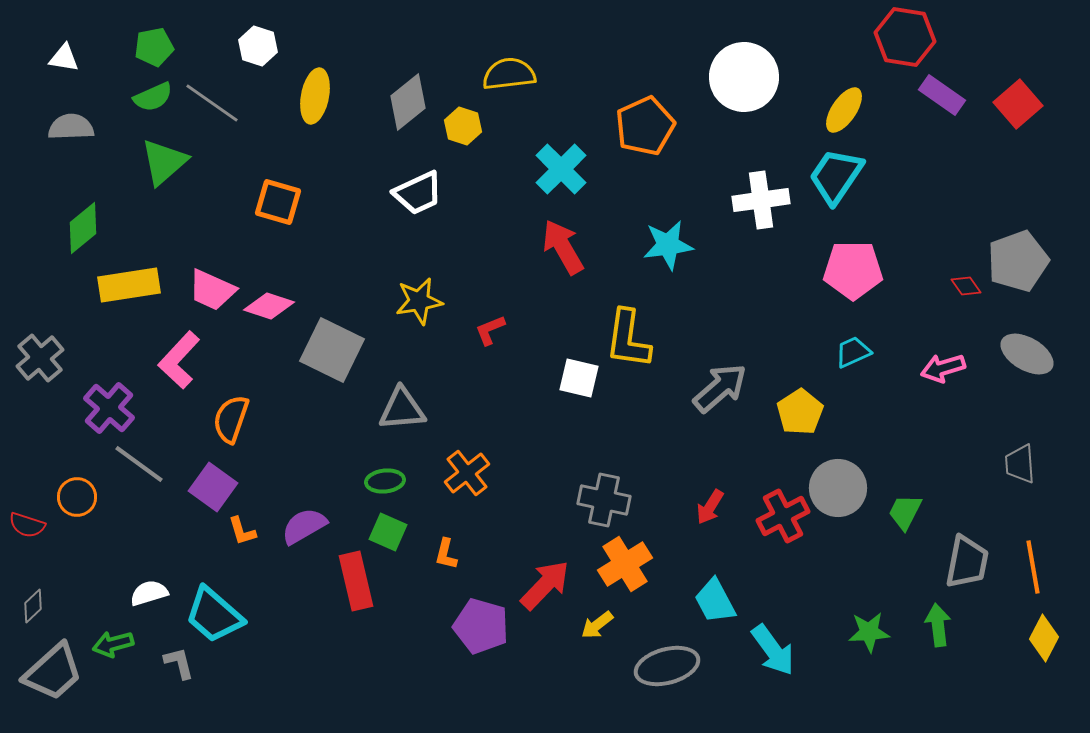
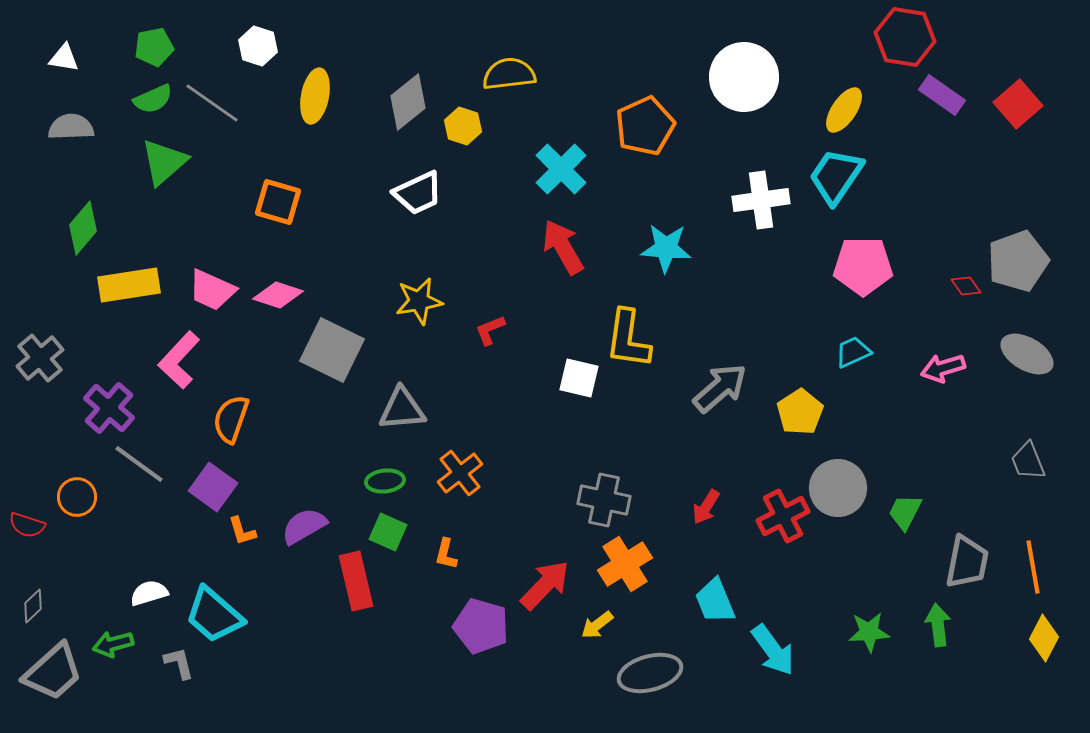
green semicircle at (153, 97): moved 2 px down
green diamond at (83, 228): rotated 10 degrees counterclockwise
cyan star at (668, 245): moved 2 px left, 3 px down; rotated 12 degrees clockwise
pink pentagon at (853, 270): moved 10 px right, 4 px up
pink diamond at (269, 306): moved 9 px right, 11 px up
gray trapezoid at (1020, 464): moved 8 px right, 3 px up; rotated 18 degrees counterclockwise
orange cross at (467, 473): moved 7 px left
red arrow at (710, 507): moved 4 px left
cyan trapezoid at (715, 601): rotated 6 degrees clockwise
gray ellipse at (667, 666): moved 17 px left, 7 px down
